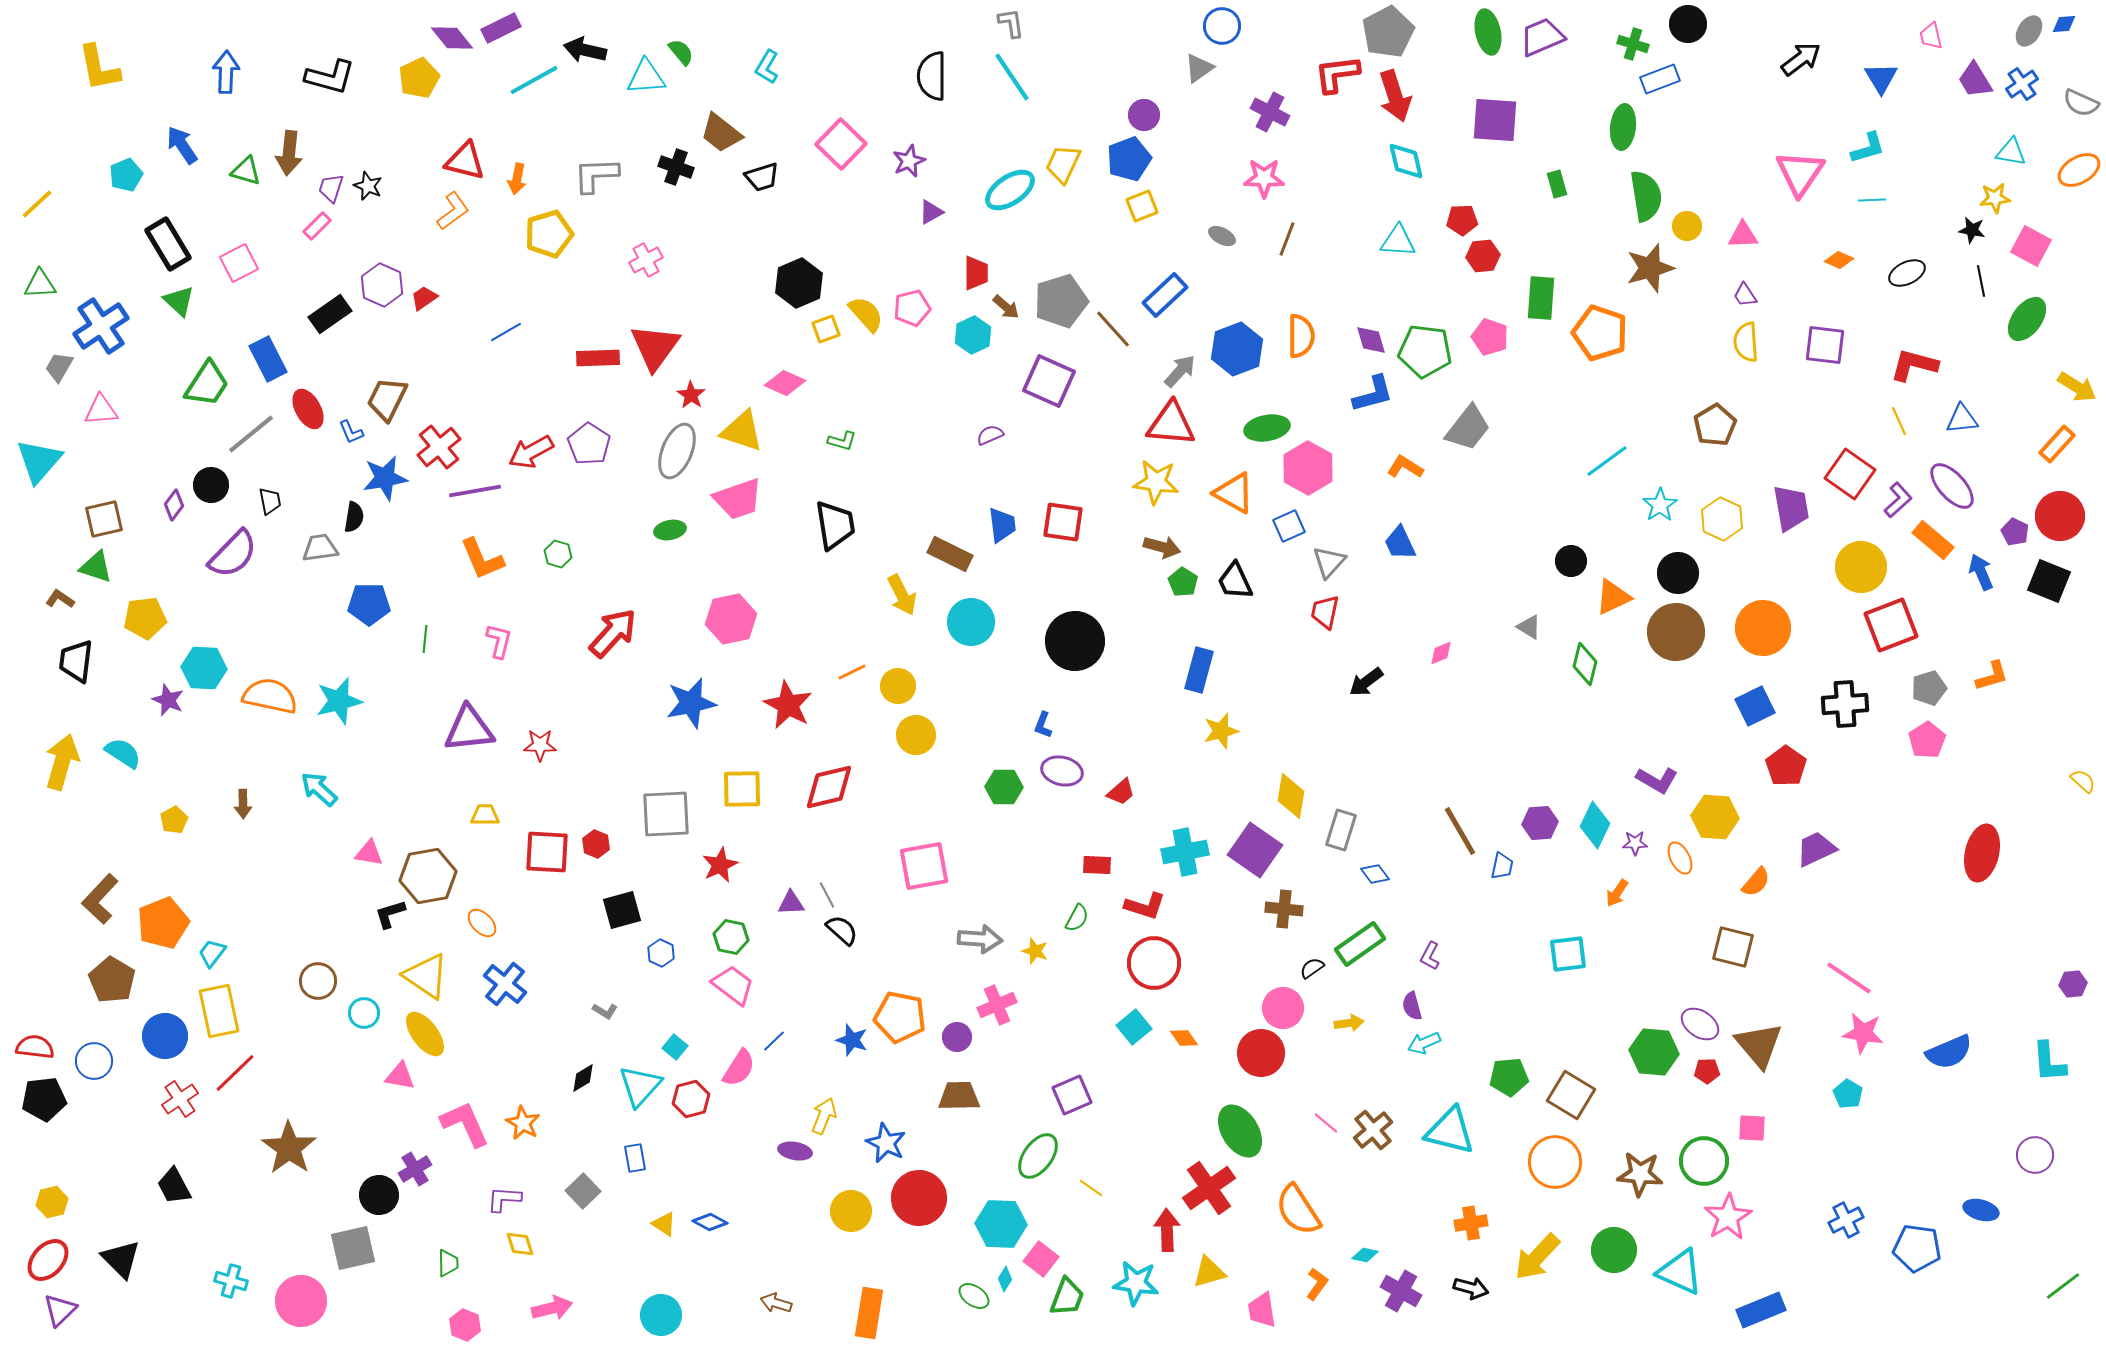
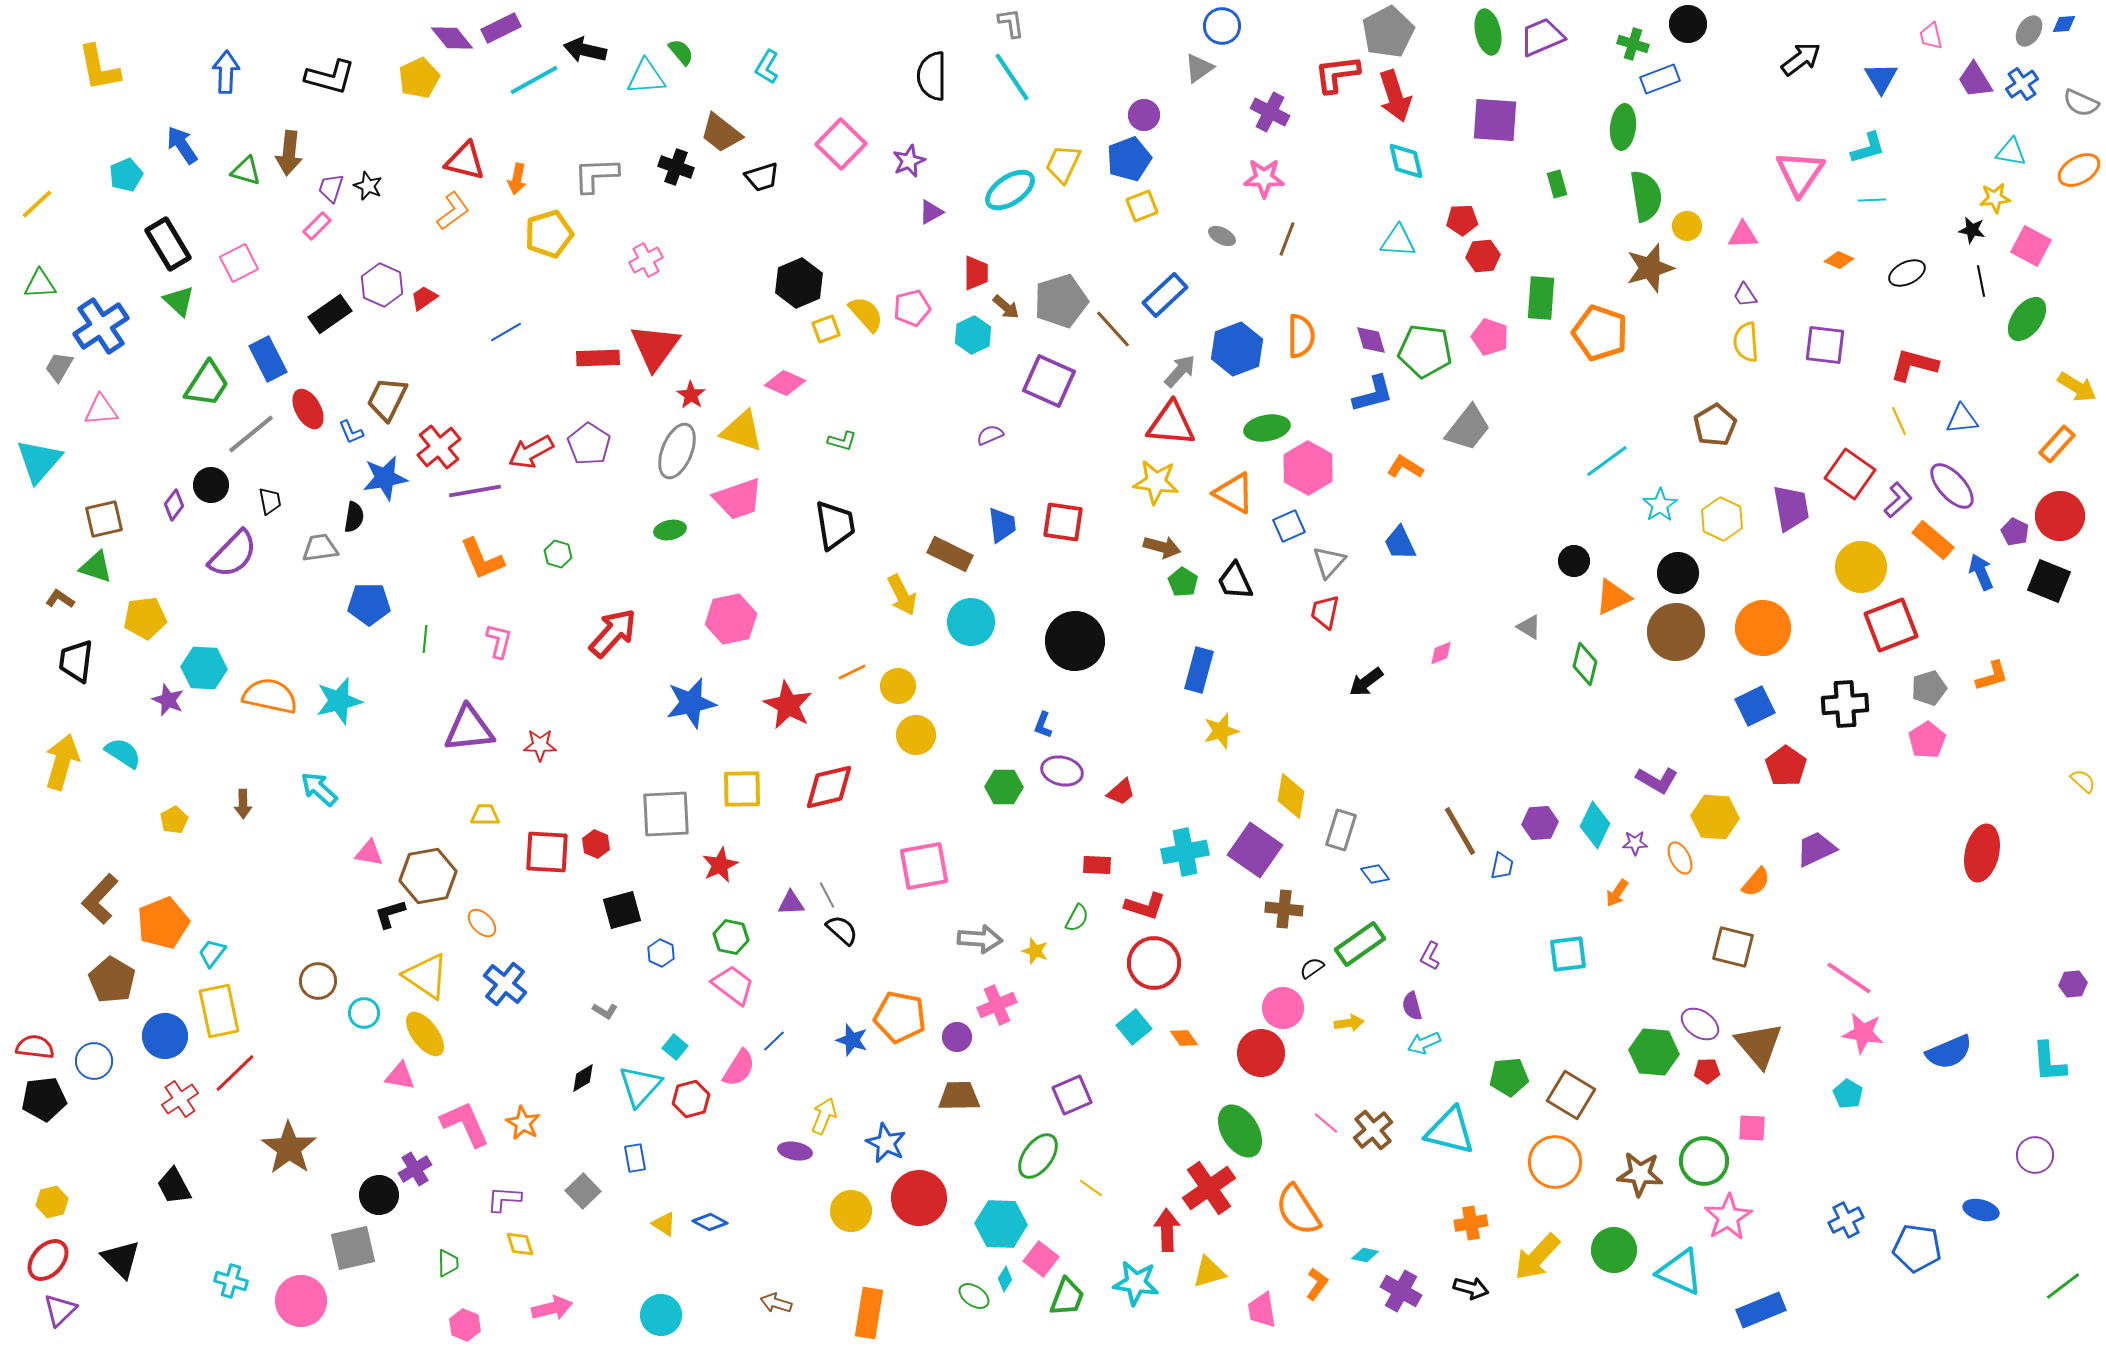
black circle at (1571, 561): moved 3 px right
